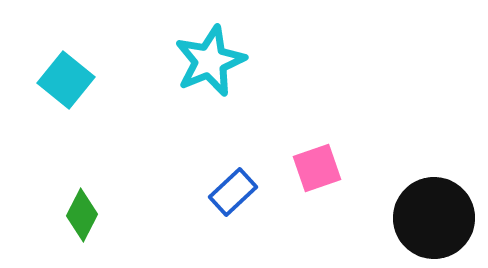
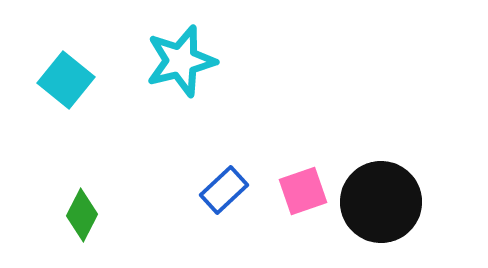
cyan star: moved 29 px left; rotated 8 degrees clockwise
pink square: moved 14 px left, 23 px down
blue rectangle: moved 9 px left, 2 px up
black circle: moved 53 px left, 16 px up
